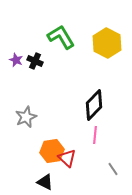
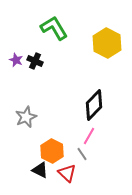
green L-shape: moved 7 px left, 9 px up
pink line: moved 6 px left, 1 px down; rotated 24 degrees clockwise
orange hexagon: rotated 25 degrees counterclockwise
red triangle: moved 15 px down
gray line: moved 31 px left, 15 px up
black triangle: moved 5 px left, 12 px up
